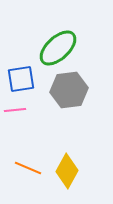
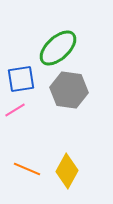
gray hexagon: rotated 15 degrees clockwise
pink line: rotated 25 degrees counterclockwise
orange line: moved 1 px left, 1 px down
